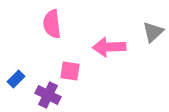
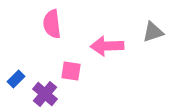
gray triangle: rotated 25 degrees clockwise
pink arrow: moved 2 px left, 1 px up
pink square: moved 1 px right
purple cross: moved 3 px left, 1 px up; rotated 15 degrees clockwise
